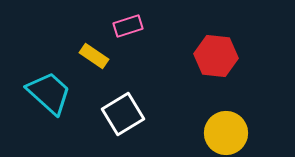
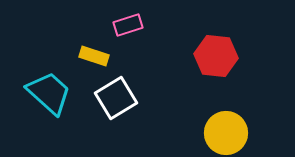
pink rectangle: moved 1 px up
yellow rectangle: rotated 16 degrees counterclockwise
white square: moved 7 px left, 16 px up
